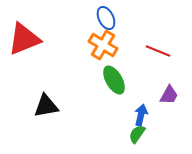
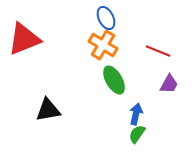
purple trapezoid: moved 11 px up
black triangle: moved 2 px right, 4 px down
blue arrow: moved 5 px left, 1 px up
